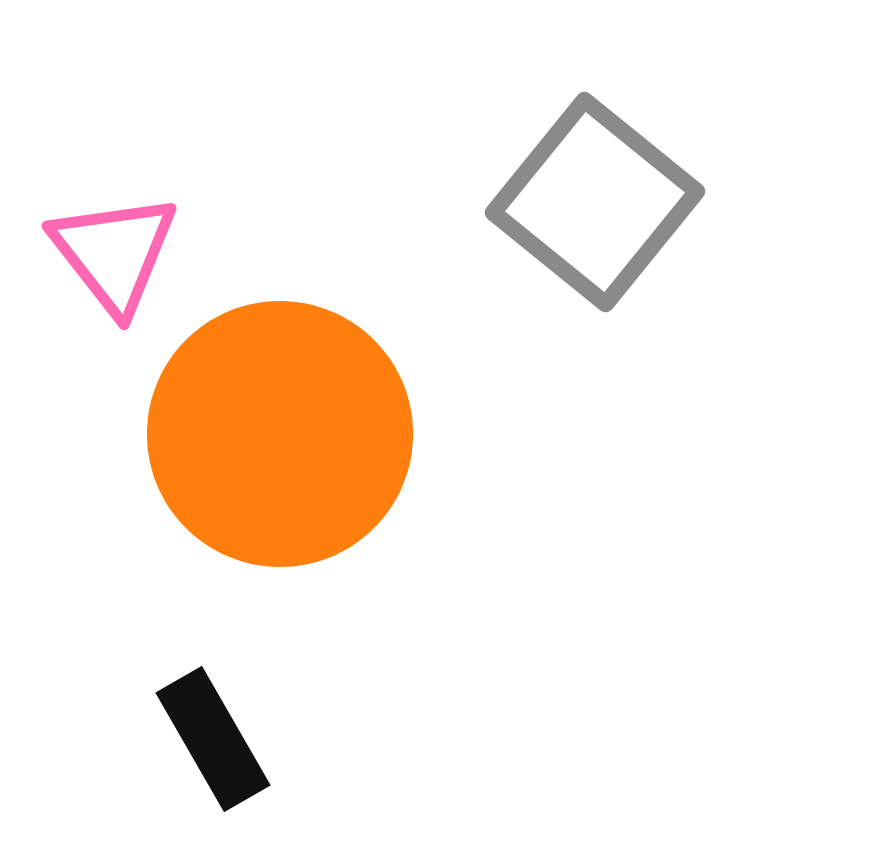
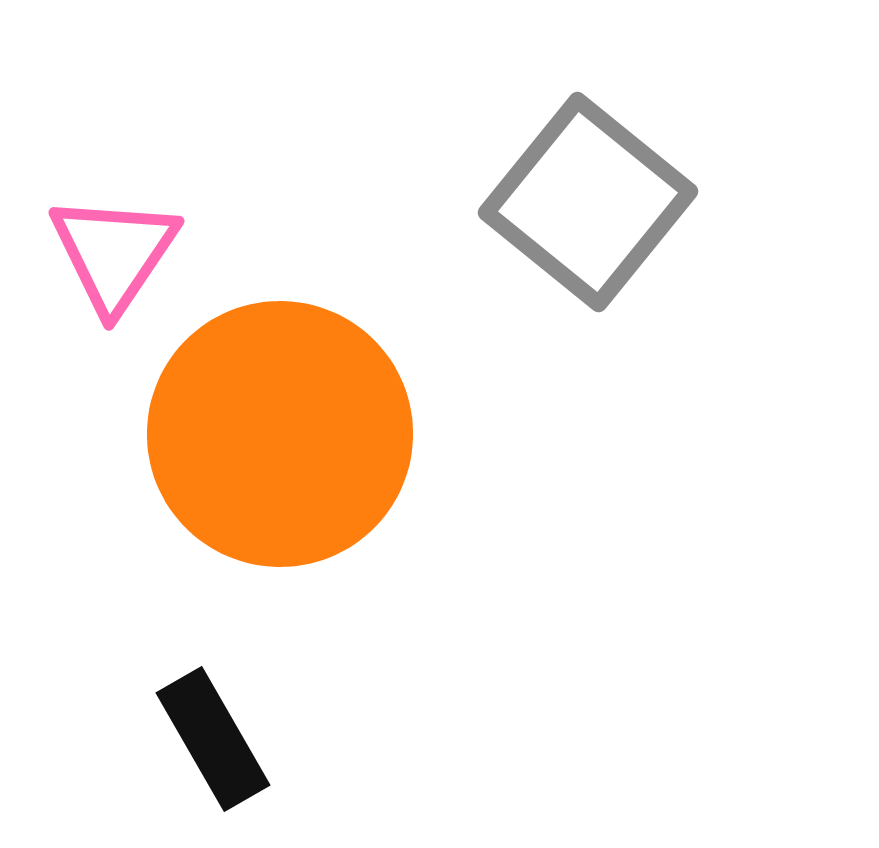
gray square: moved 7 px left
pink triangle: rotated 12 degrees clockwise
